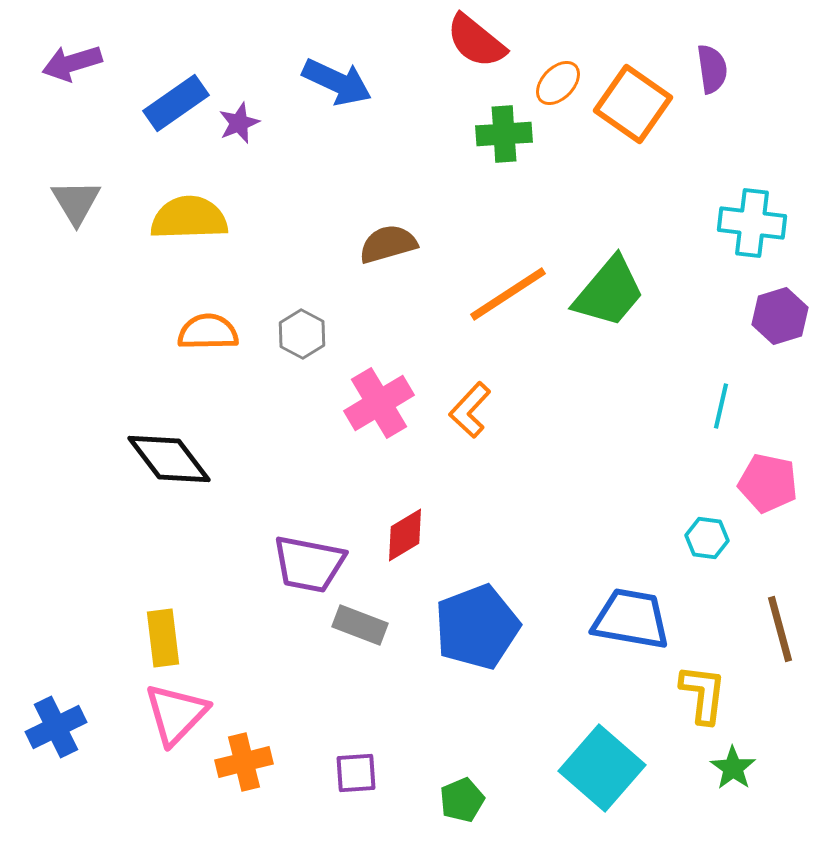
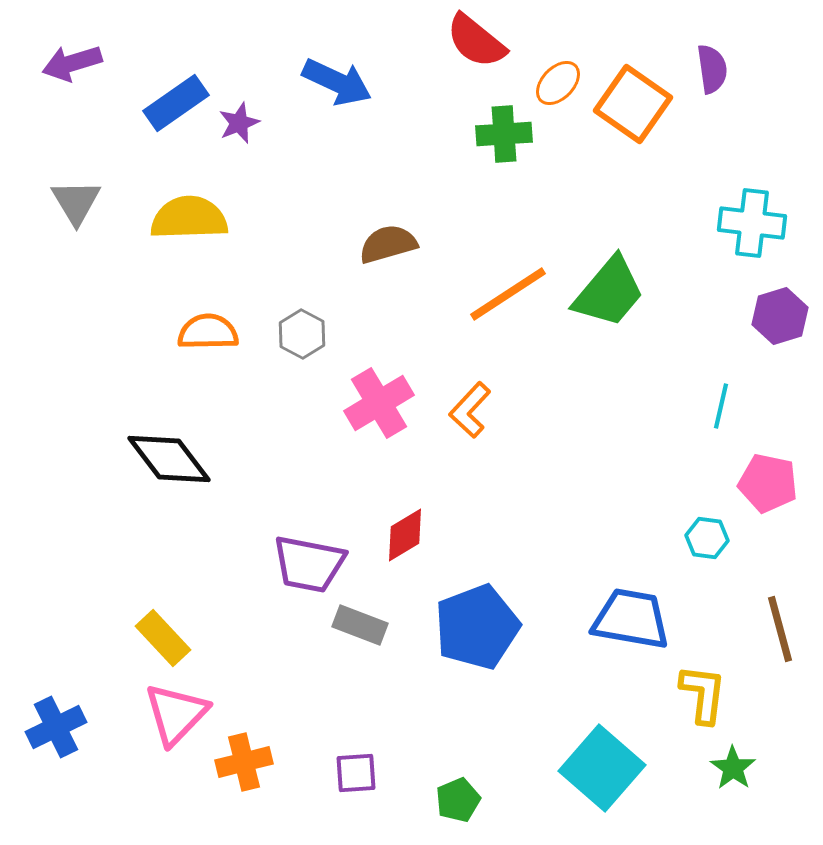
yellow rectangle: rotated 36 degrees counterclockwise
green pentagon: moved 4 px left
